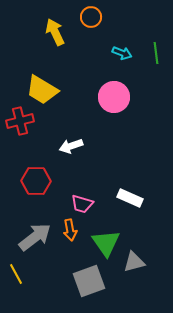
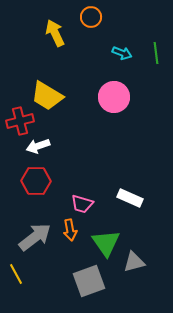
yellow arrow: moved 1 px down
yellow trapezoid: moved 5 px right, 6 px down
white arrow: moved 33 px left
